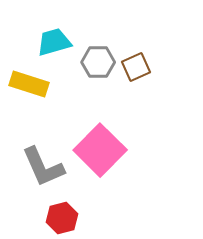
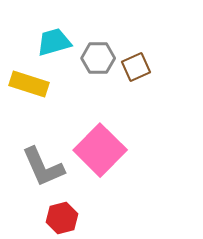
gray hexagon: moved 4 px up
